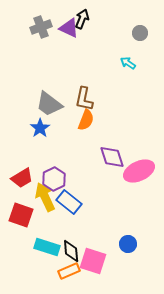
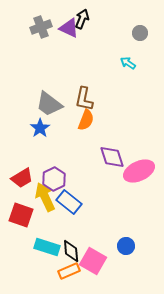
blue circle: moved 2 px left, 2 px down
pink square: rotated 12 degrees clockwise
